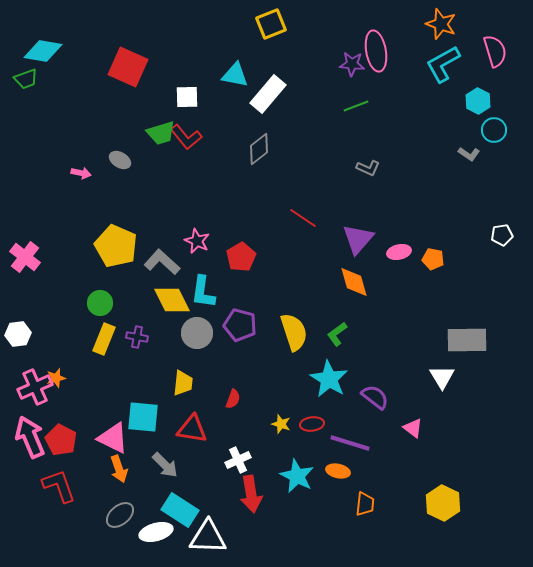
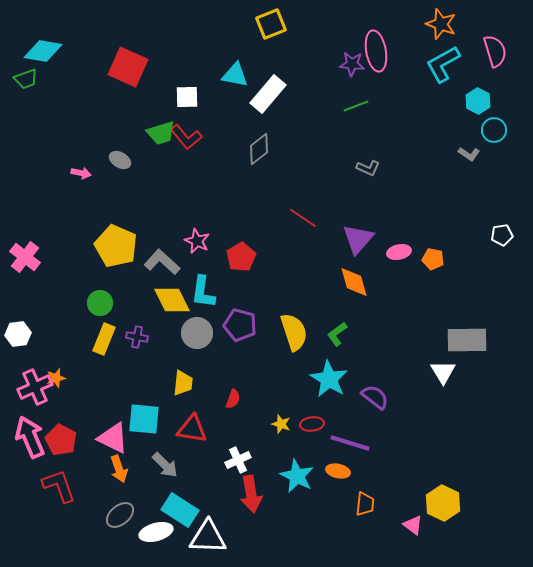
white triangle at (442, 377): moved 1 px right, 5 px up
cyan square at (143, 417): moved 1 px right, 2 px down
pink triangle at (413, 428): moved 97 px down
